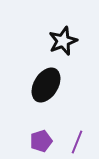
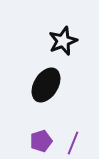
purple line: moved 4 px left, 1 px down
